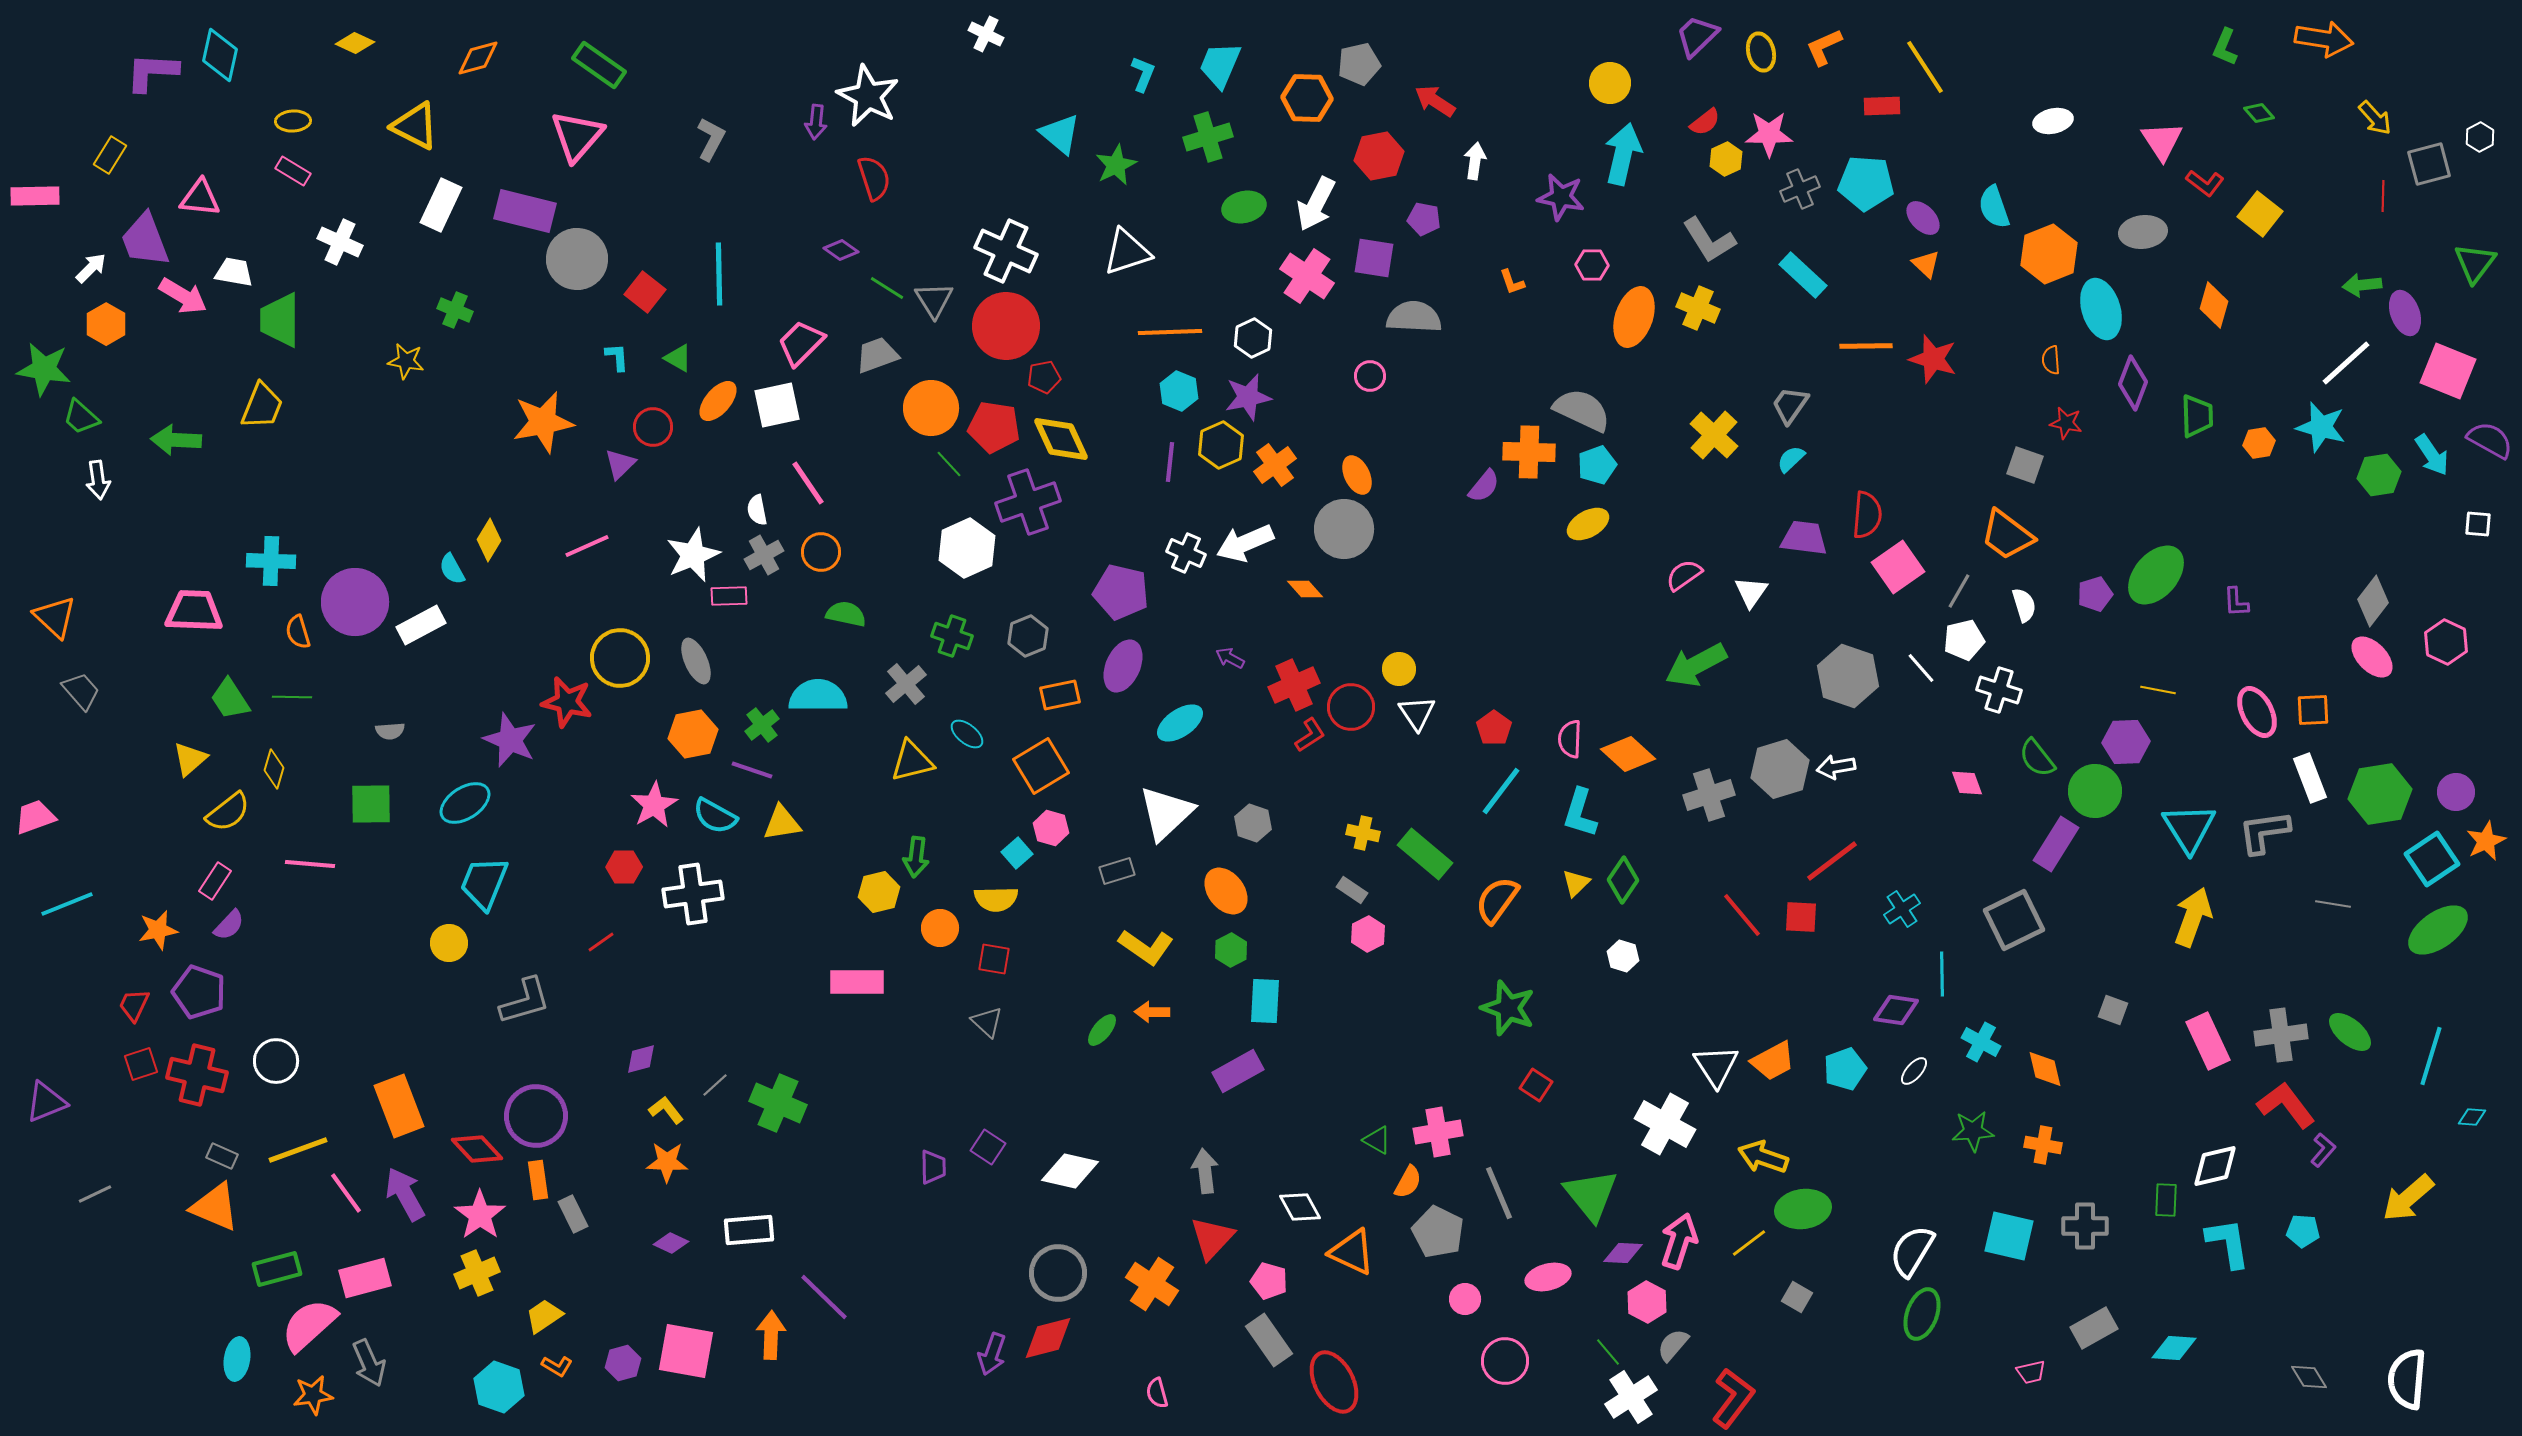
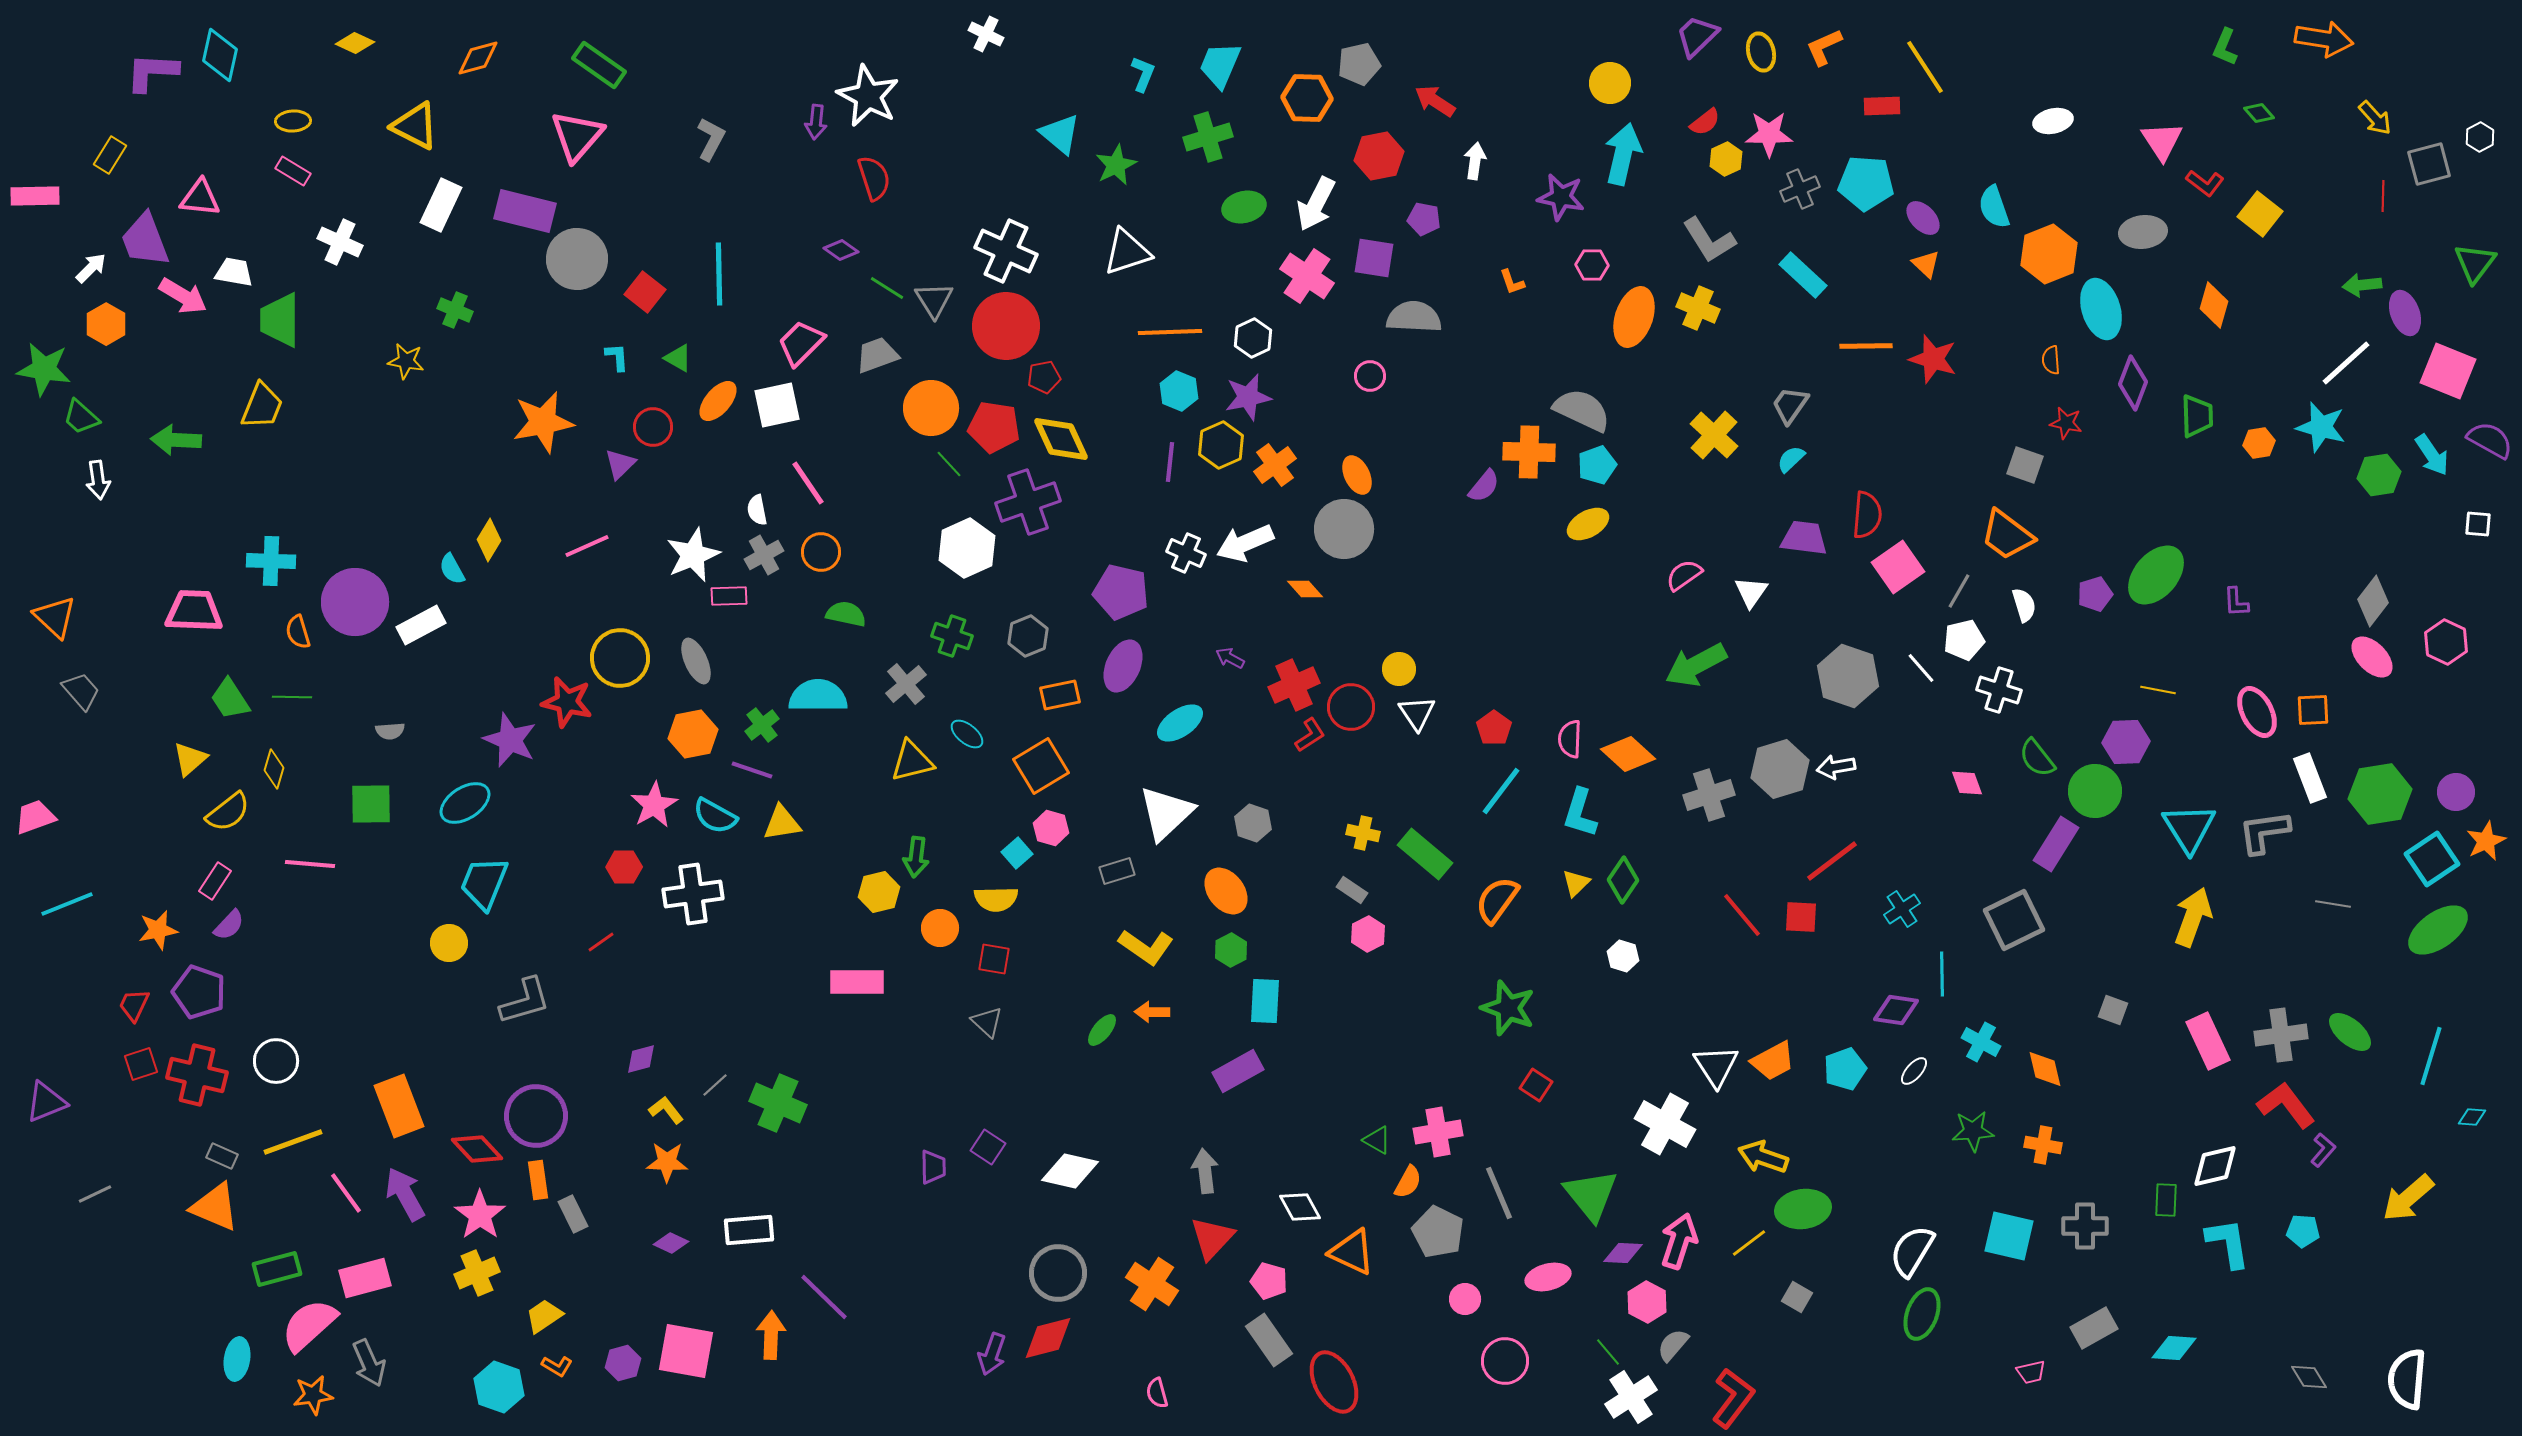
yellow line at (298, 1150): moved 5 px left, 8 px up
